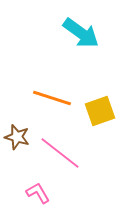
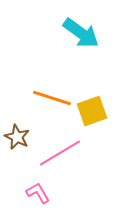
yellow square: moved 8 px left
brown star: rotated 10 degrees clockwise
pink line: rotated 69 degrees counterclockwise
